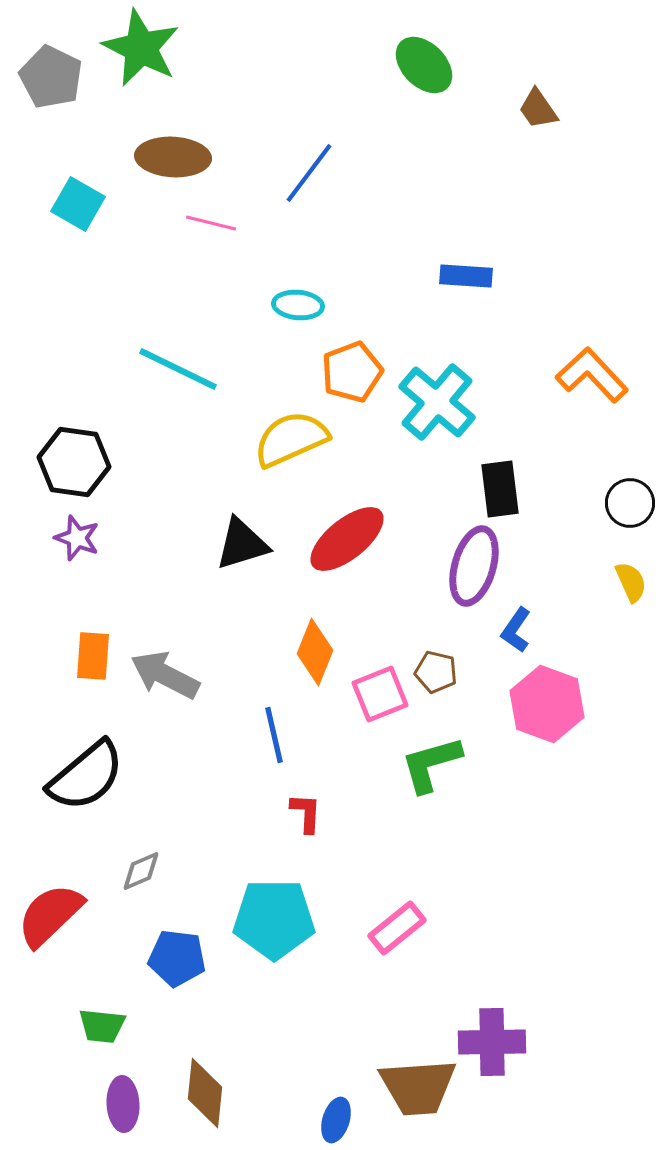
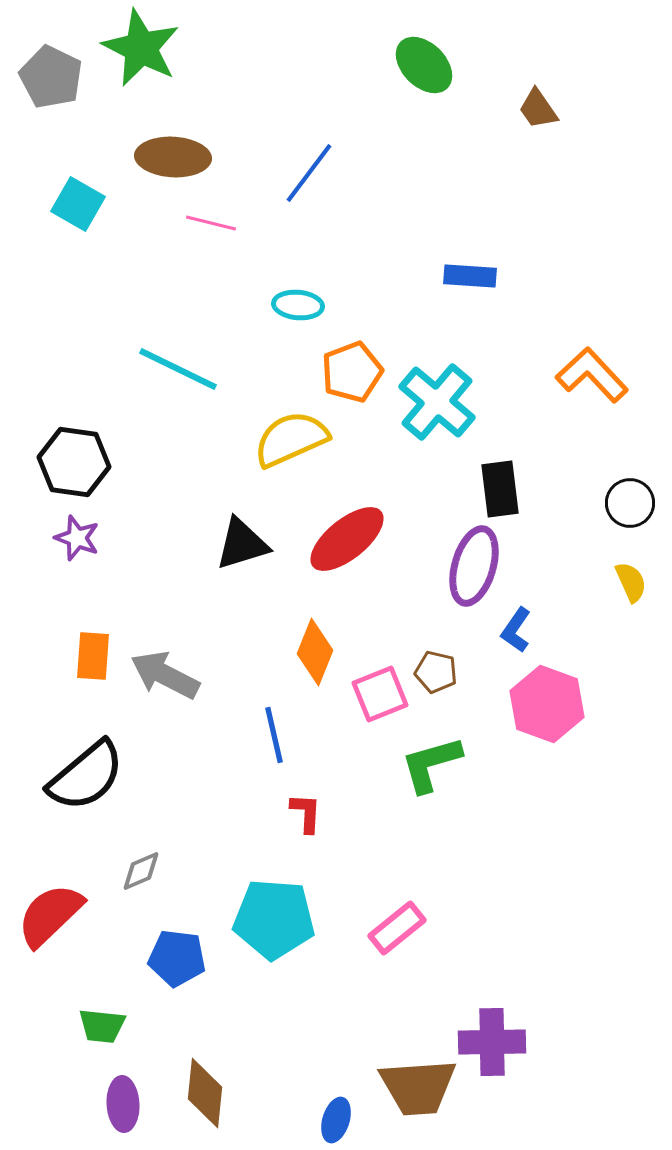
blue rectangle at (466, 276): moved 4 px right
cyan pentagon at (274, 919): rotated 4 degrees clockwise
